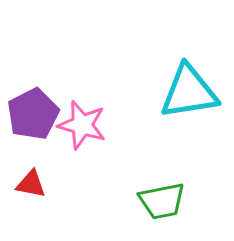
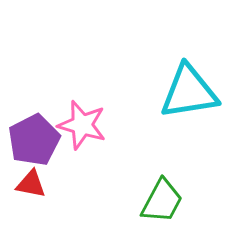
purple pentagon: moved 1 px right, 26 px down
green trapezoid: rotated 51 degrees counterclockwise
